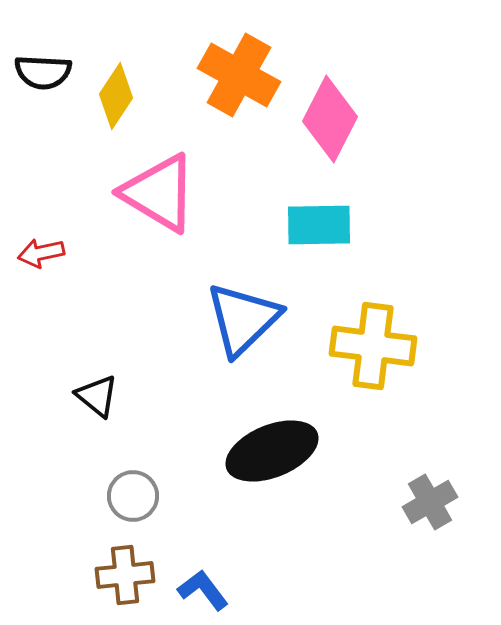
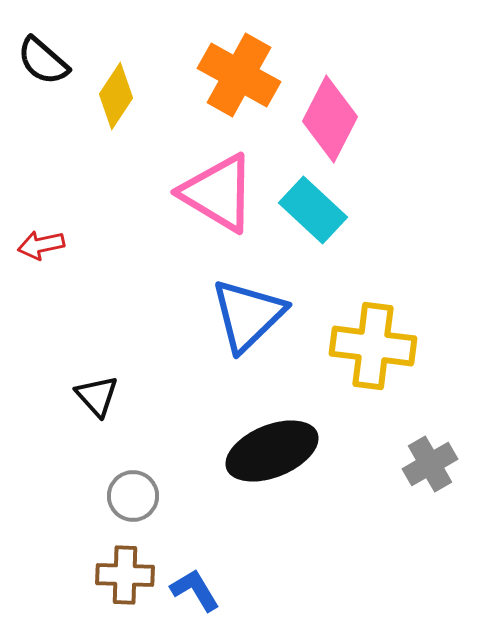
black semicircle: moved 11 px up; rotated 38 degrees clockwise
pink triangle: moved 59 px right
cyan rectangle: moved 6 px left, 15 px up; rotated 44 degrees clockwise
red arrow: moved 8 px up
blue triangle: moved 5 px right, 4 px up
black triangle: rotated 9 degrees clockwise
gray cross: moved 38 px up
brown cross: rotated 8 degrees clockwise
blue L-shape: moved 8 px left; rotated 6 degrees clockwise
